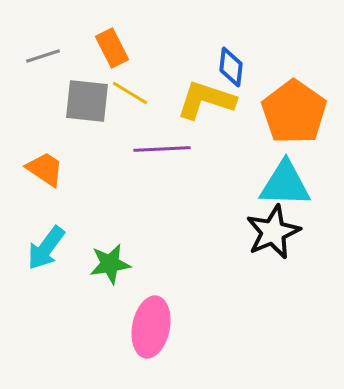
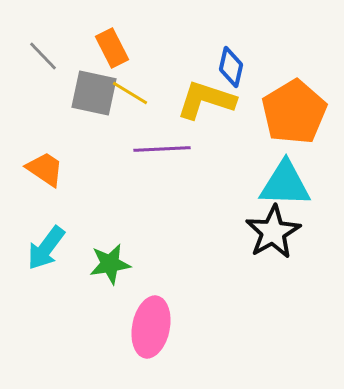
gray line: rotated 64 degrees clockwise
blue diamond: rotated 6 degrees clockwise
gray square: moved 7 px right, 8 px up; rotated 6 degrees clockwise
orange pentagon: rotated 6 degrees clockwise
black star: rotated 6 degrees counterclockwise
